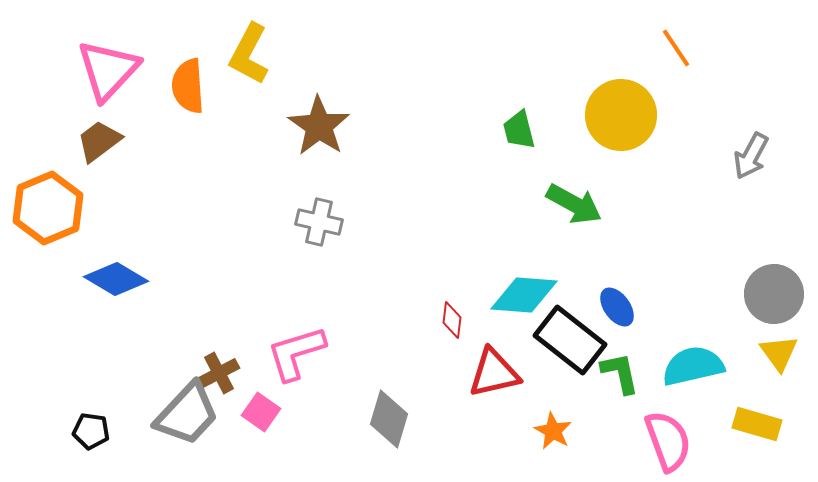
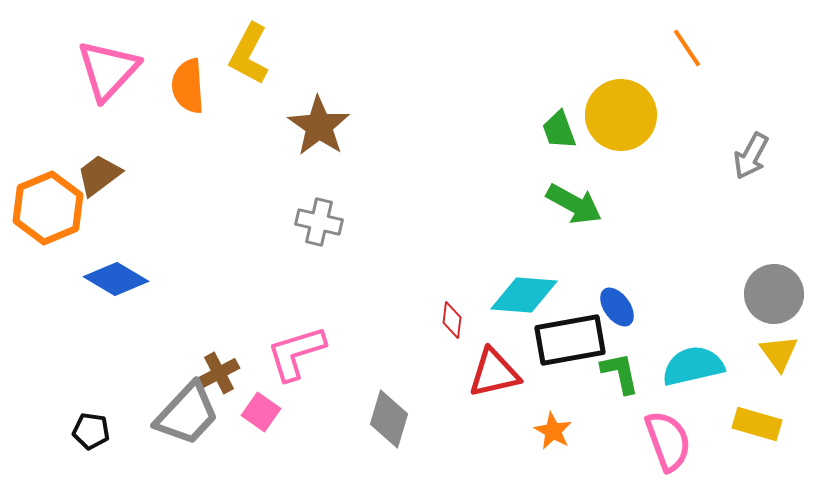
orange line: moved 11 px right
green trapezoid: moved 40 px right; rotated 6 degrees counterclockwise
brown trapezoid: moved 34 px down
black rectangle: rotated 48 degrees counterclockwise
